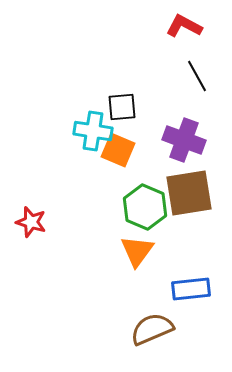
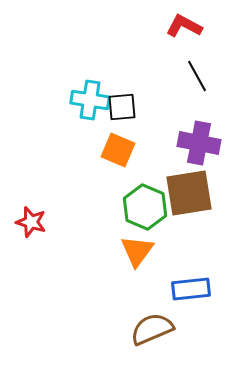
cyan cross: moved 3 px left, 31 px up
purple cross: moved 15 px right, 3 px down; rotated 9 degrees counterclockwise
